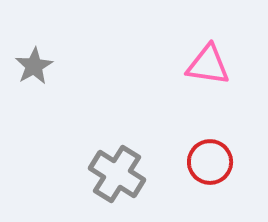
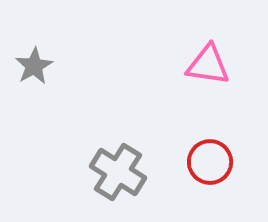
gray cross: moved 1 px right, 2 px up
